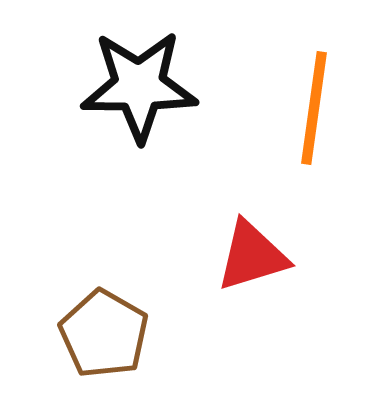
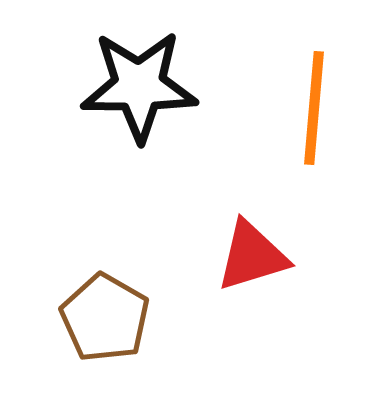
orange line: rotated 3 degrees counterclockwise
brown pentagon: moved 1 px right, 16 px up
